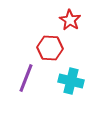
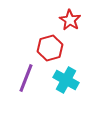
red hexagon: rotated 20 degrees counterclockwise
cyan cross: moved 5 px left, 1 px up; rotated 15 degrees clockwise
